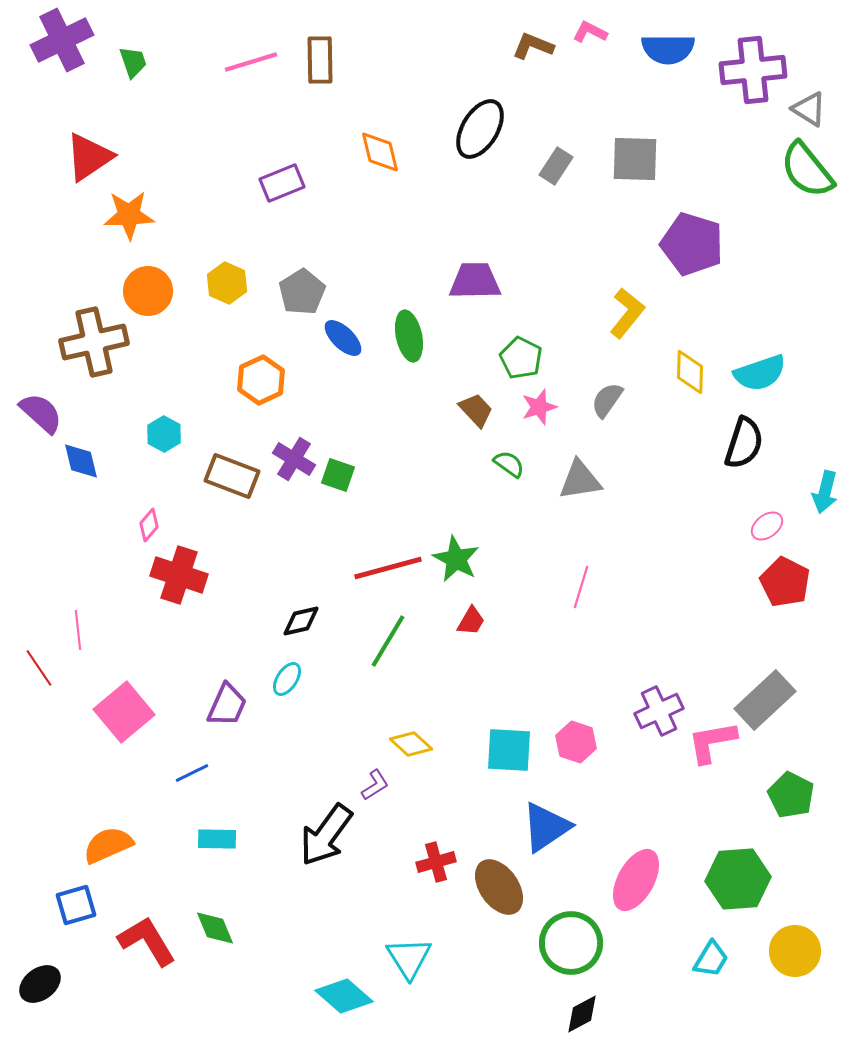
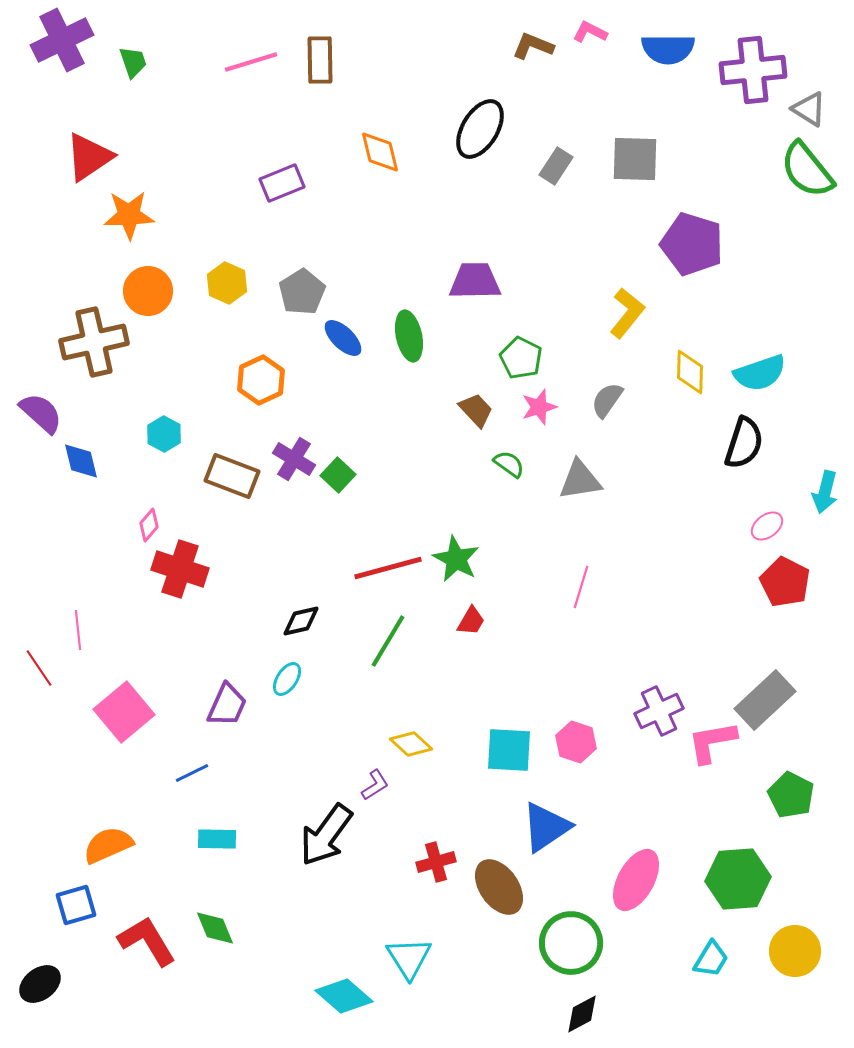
green square at (338, 475): rotated 24 degrees clockwise
red cross at (179, 575): moved 1 px right, 6 px up
